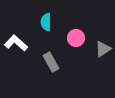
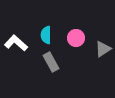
cyan semicircle: moved 13 px down
